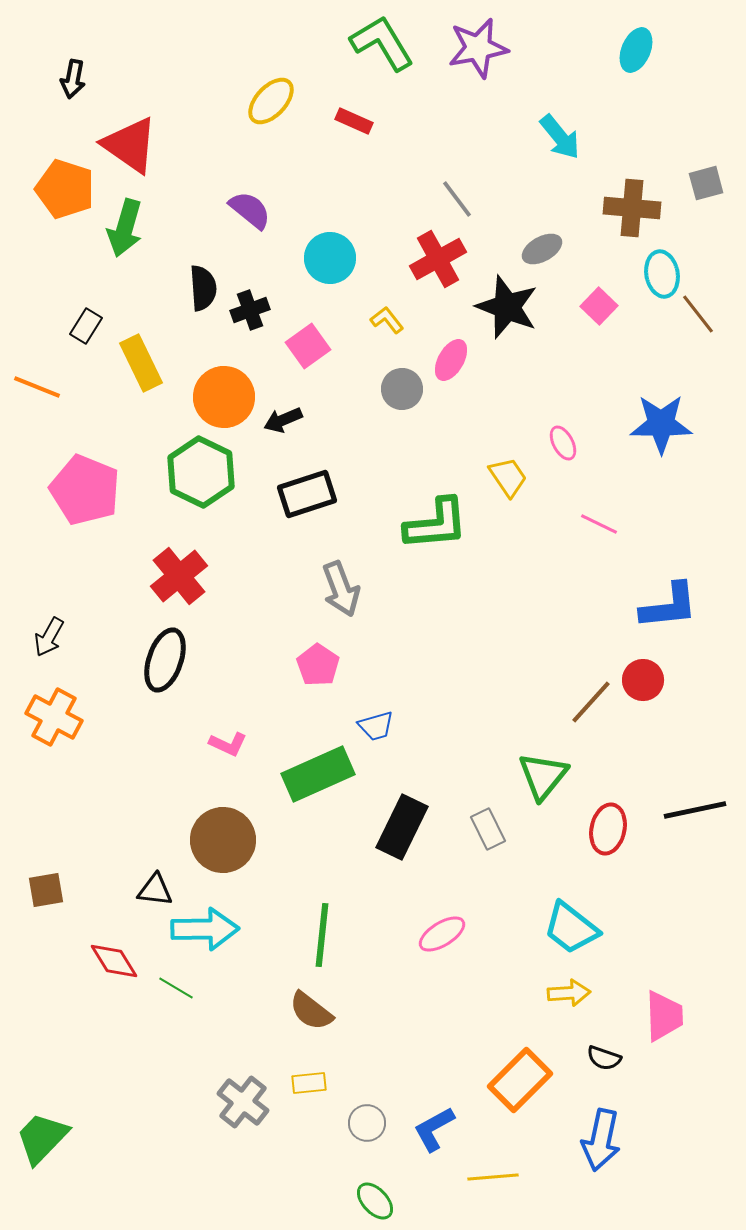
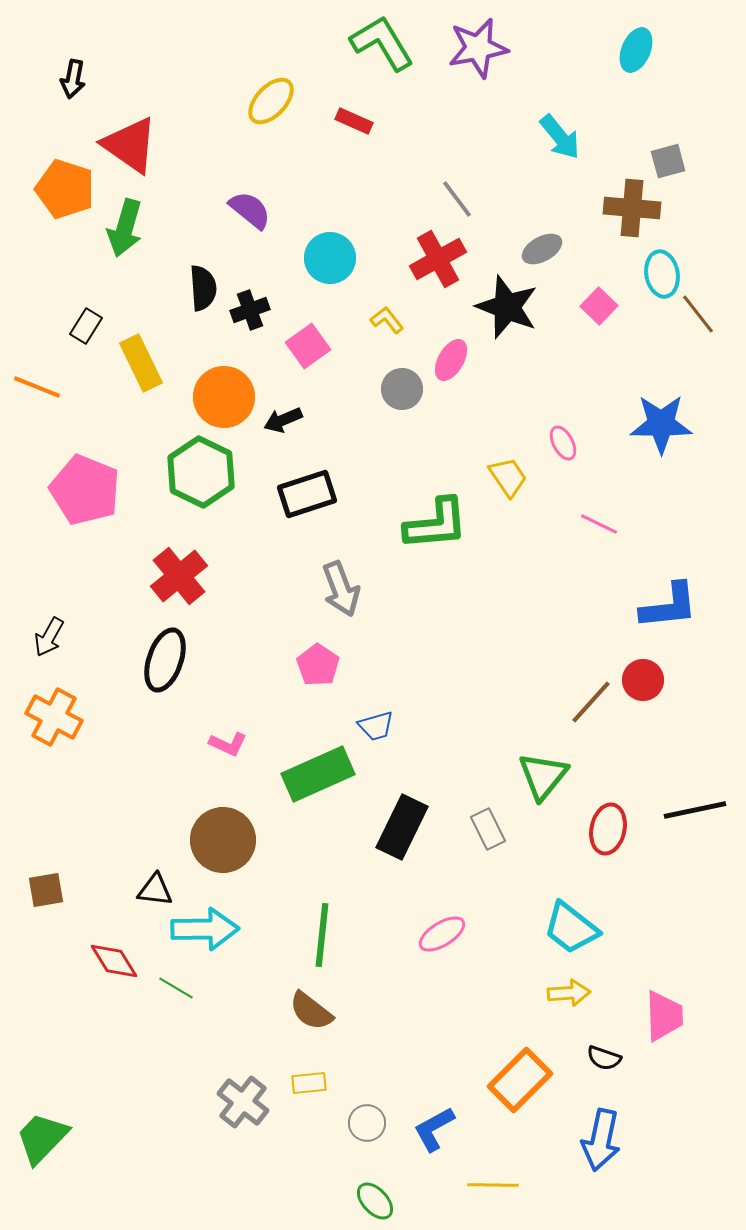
gray square at (706, 183): moved 38 px left, 22 px up
yellow line at (493, 1177): moved 8 px down; rotated 6 degrees clockwise
